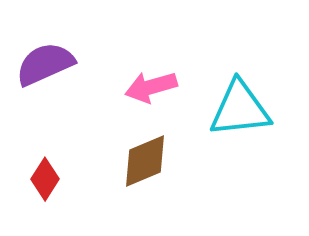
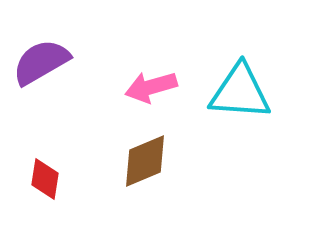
purple semicircle: moved 4 px left, 2 px up; rotated 6 degrees counterclockwise
cyan triangle: moved 17 px up; rotated 10 degrees clockwise
red diamond: rotated 24 degrees counterclockwise
